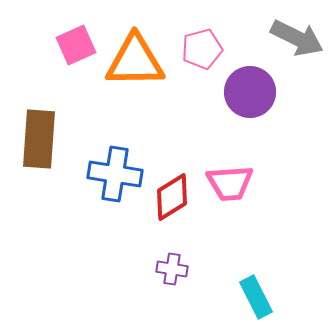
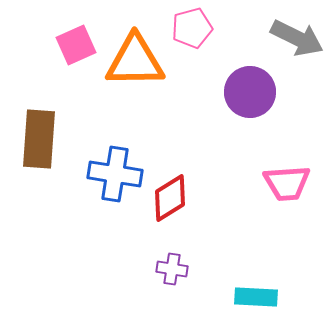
pink pentagon: moved 10 px left, 21 px up
pink trapezoid: moved 57 px right
red diamond: moved 2 px left, 1 px down
cyan rectangle: rotated 60 degrees counterclockwise
